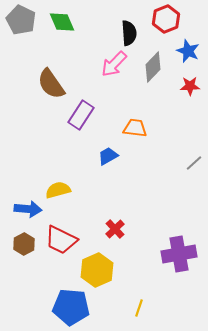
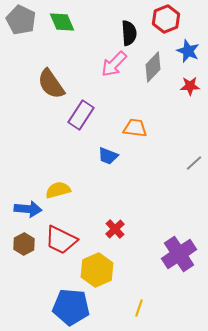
blue trapezoid: rotated 130 degrees counterclockwise
purple cross: rotated 24 degrees counterclockwise
